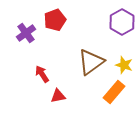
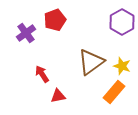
yellow star: moved 2 px left, 1 px down
